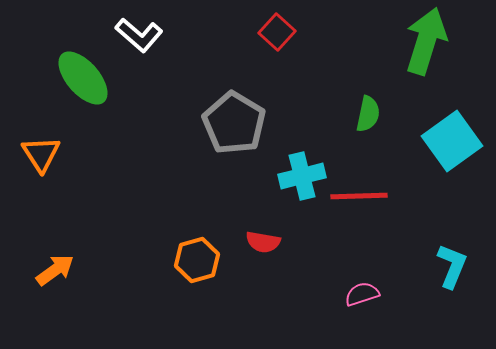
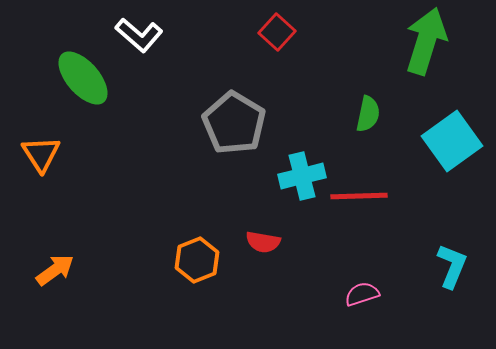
orange hexagon: rotated 6 degrees counterclockwise
